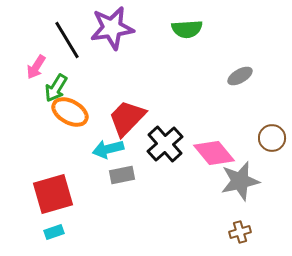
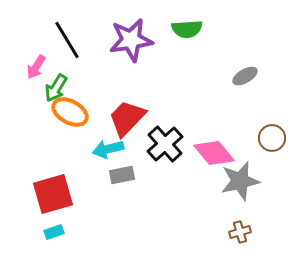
purple star: moved 19 px right, 12 px down
gray ellipse: moved 5 px right
